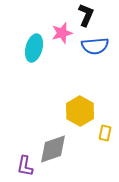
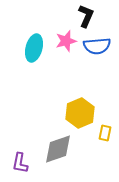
black L-shape: moved 1 px down
pink star: moved 4 px right, 8 px down
blue semicircle: moved 2 px right
yellow hexagon: moved 2 px down; rotated 8 degrees clockwise
gray diamond: moved 5 px right
purple L-shape: moved 5 px left, 3 px up
